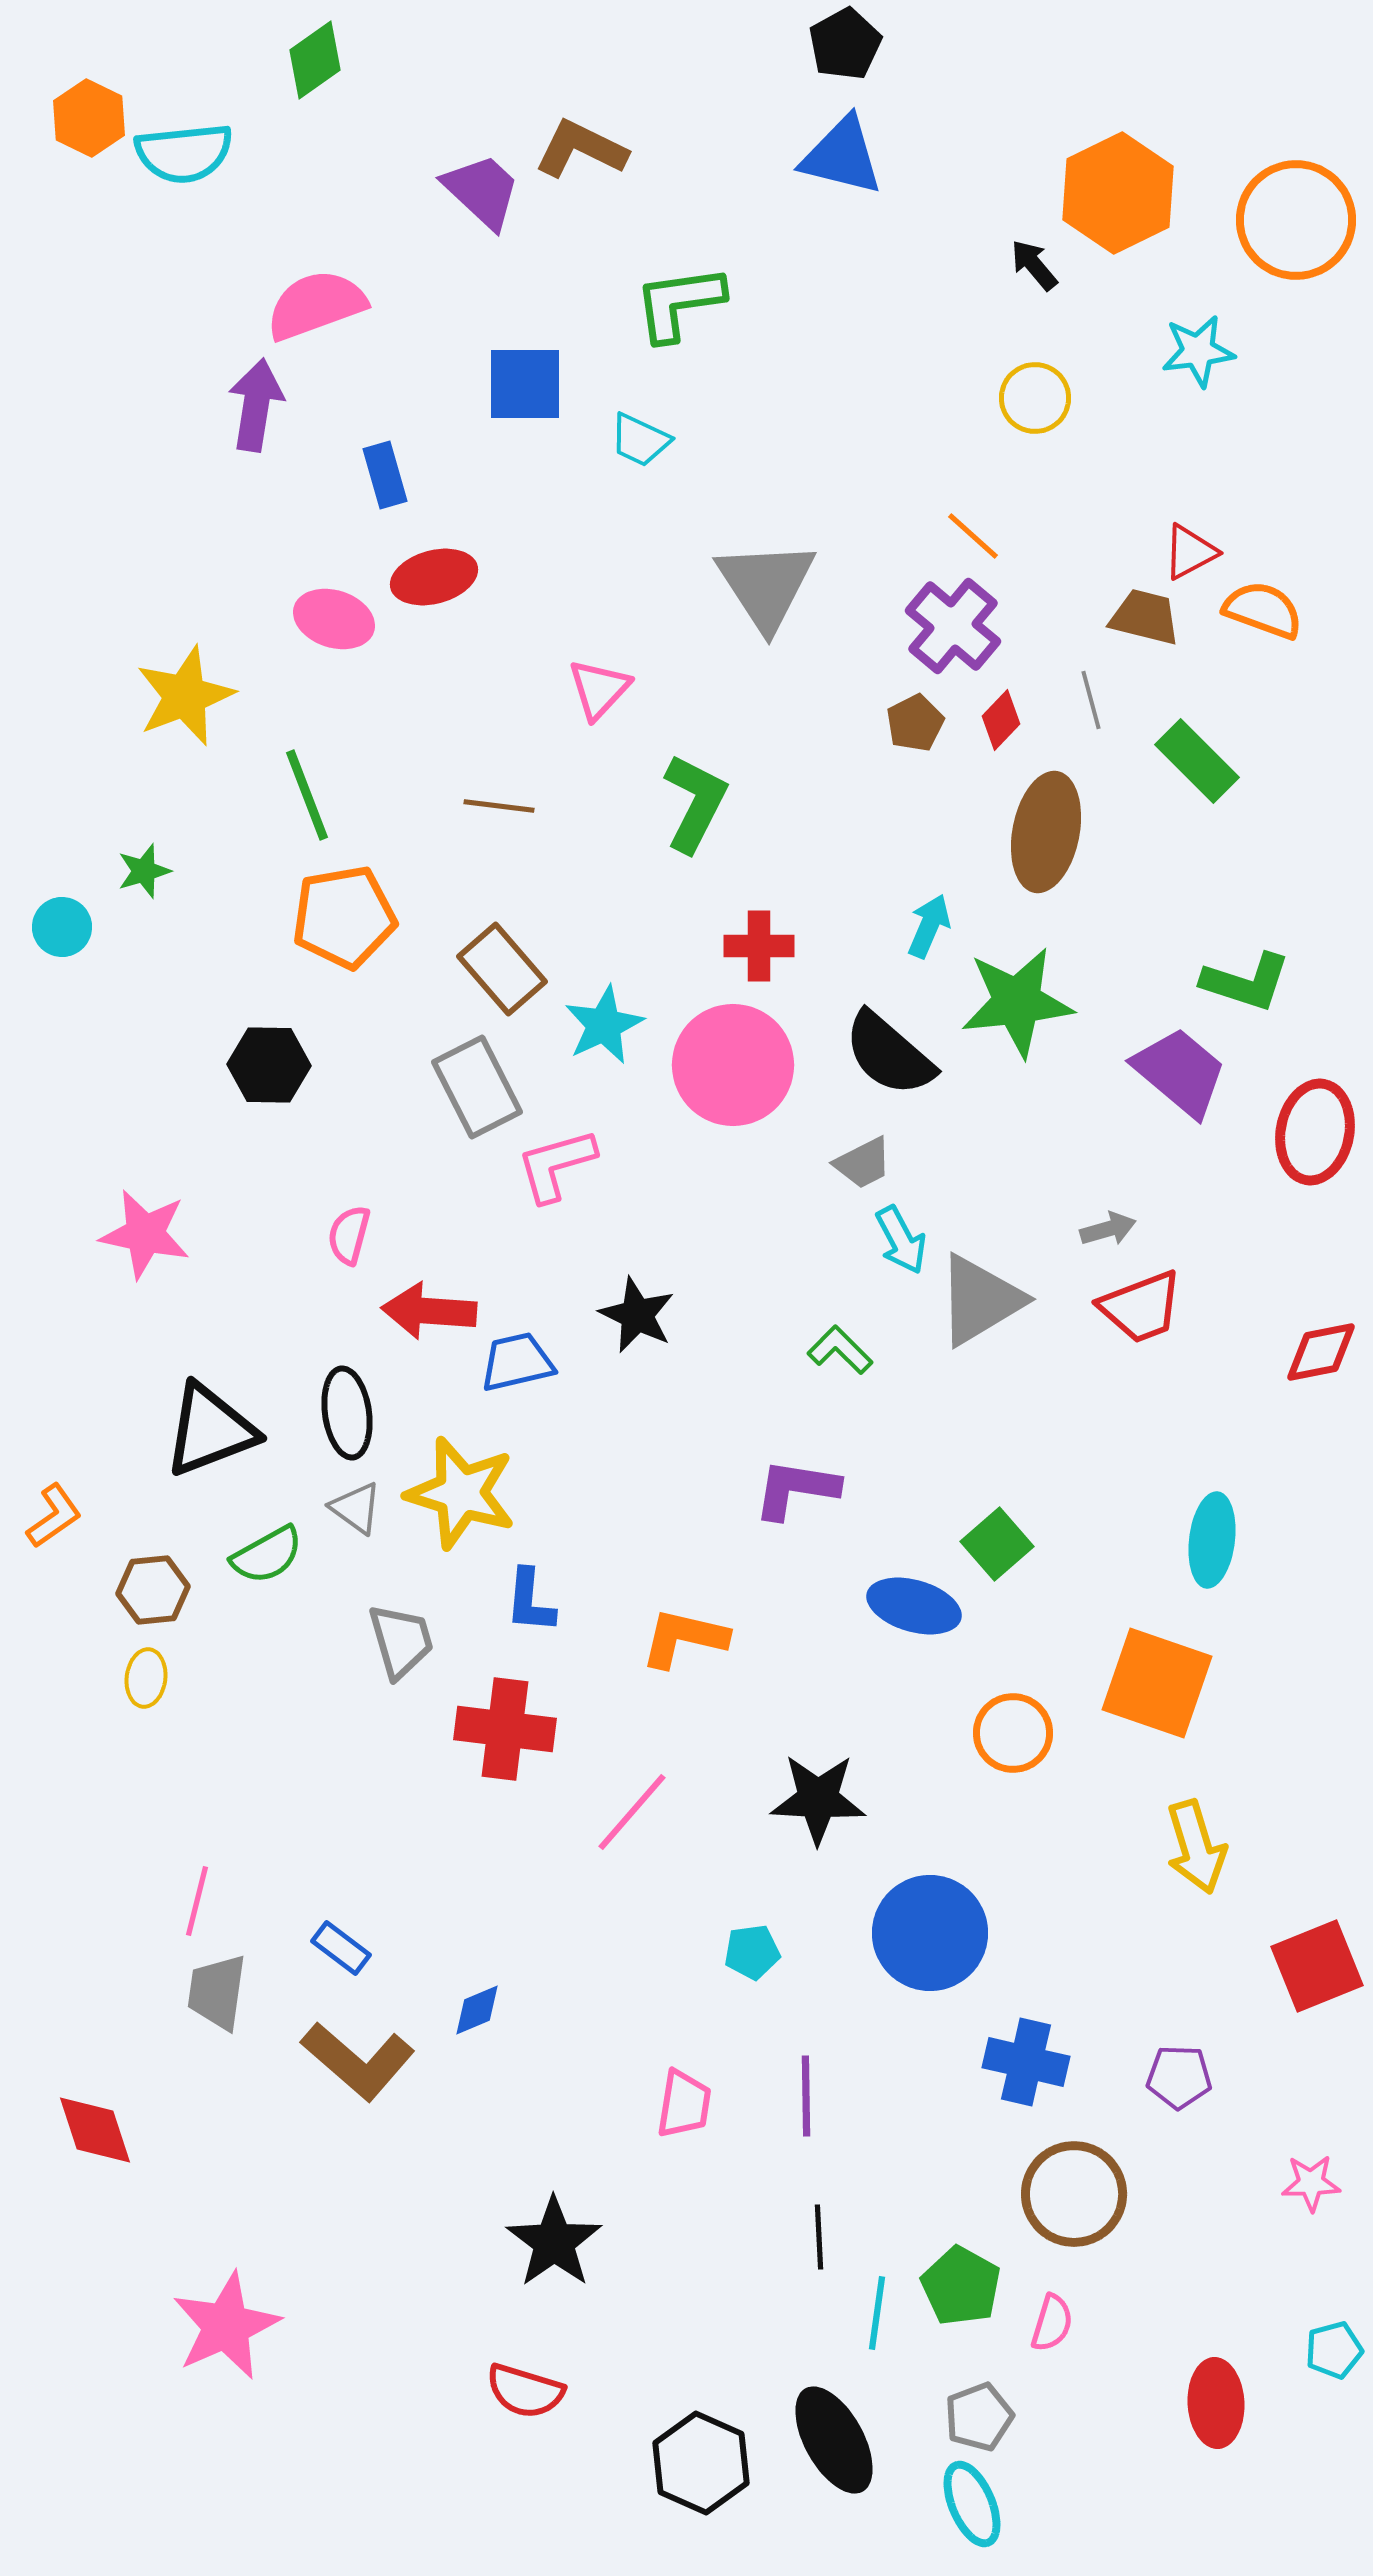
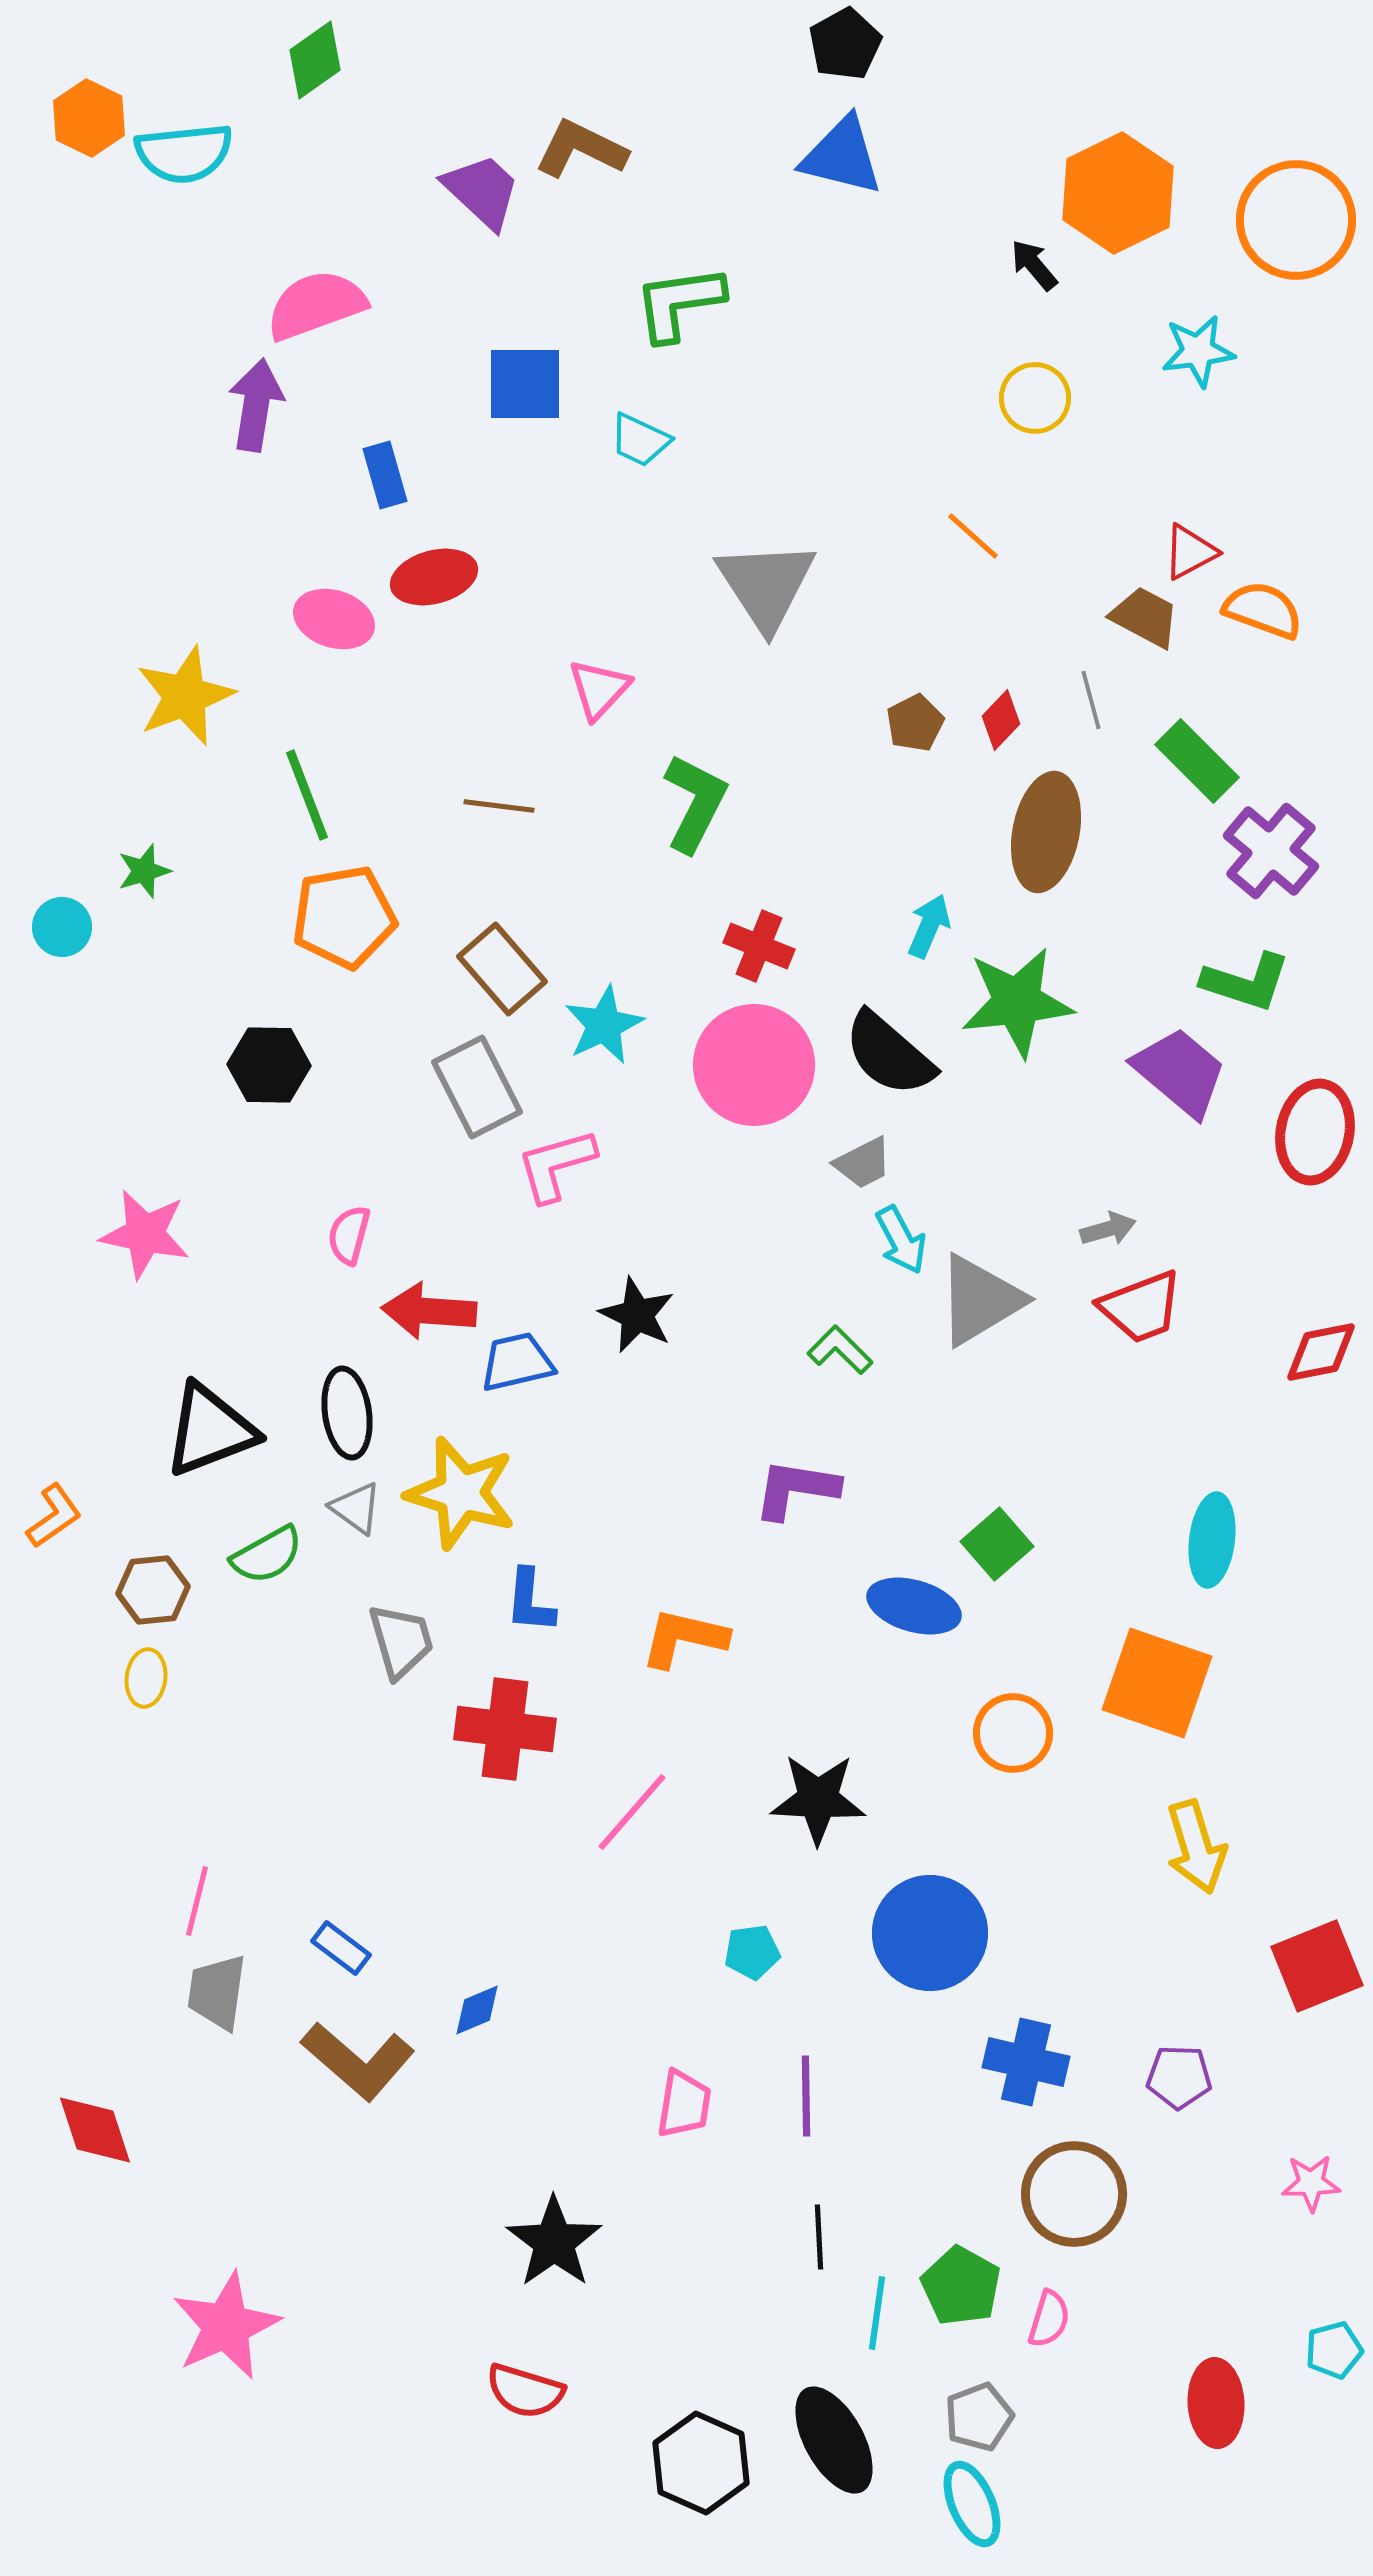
brown trapezoid at (1145, 617): rotated 14 degrees clockwise
purple cross at (953, 626): moved 318 px right, 225 px down
red cross at (759, 946): rotated 22 degrees clockwise
pink circle at (733, 1065): moved 21 px right
pink semicircle at (1052, 2323): moved 3 px left, 4 px up
